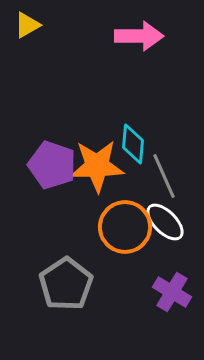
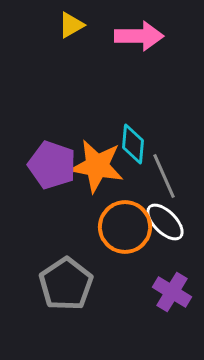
yellow triangle: moved 44 px right
orange star: rotated 12 degrees clockwise
